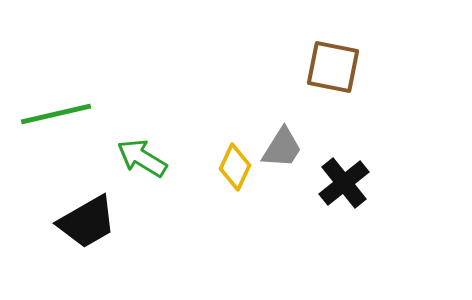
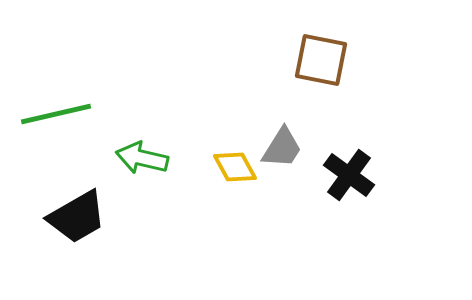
brown square: moved 12 px left, 7 px up
green arrow: rotated 18 degrees counterclockwise
yellow diamond: rotated 54 degrees counterclockwise
black cross: moved 5 px right, 8 px up; rotated 15 degrees counterclockwise
black trapezoid: moved 10 px left, 5 px up
